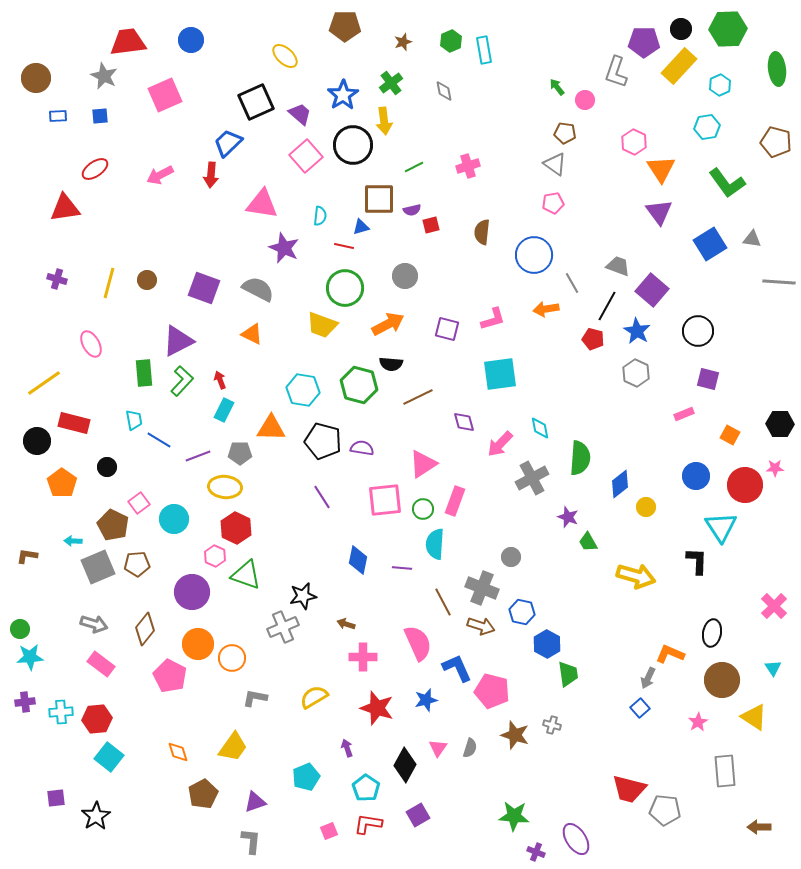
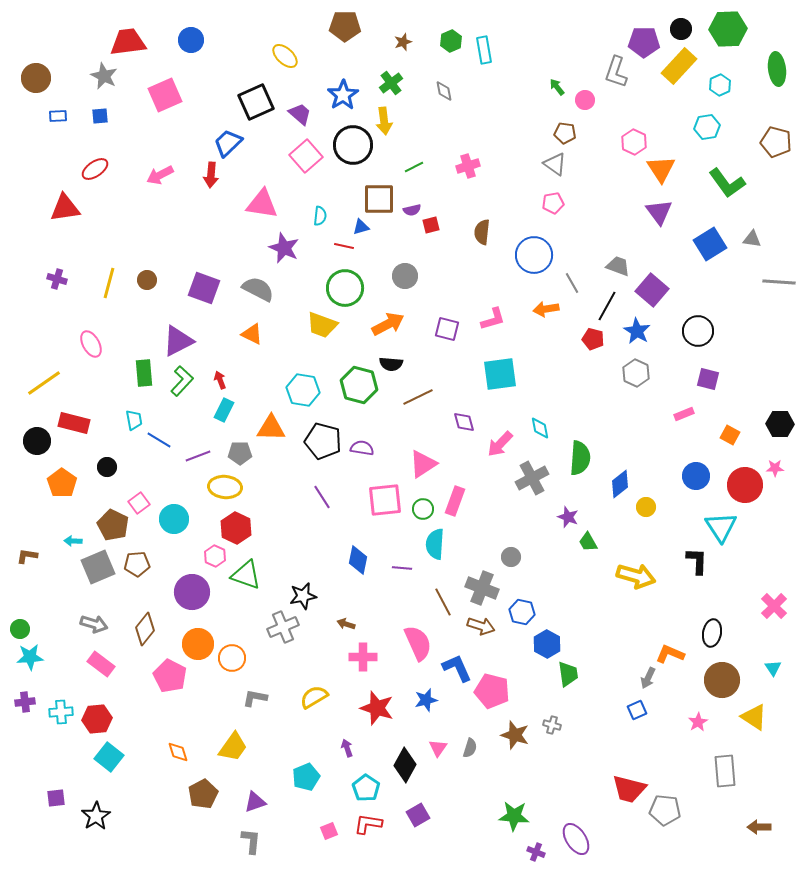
blue square at (640, 708): moved 3 px left, 2 px down; rotated 18 degrees clockwise
